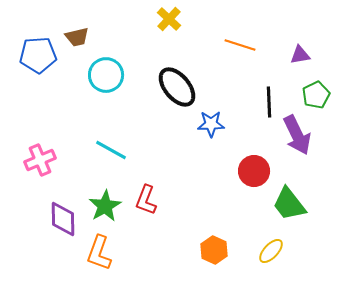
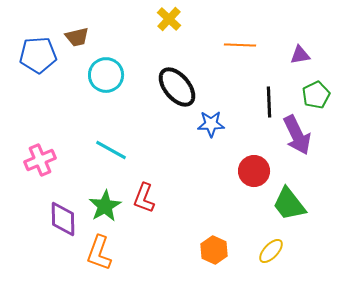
orange line: rotated 16 degrees counterclockwise
red L-shape: moved 2 px left, 2 px up
